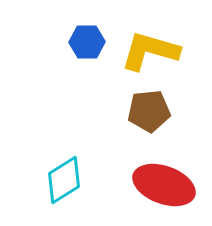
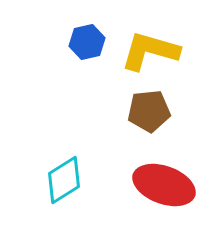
blue hexagon: rotated 12 degrees counterclockwise
